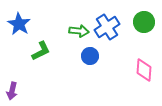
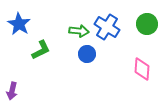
green circle: moved 3 px right, 2 px down
blue cross: rotated 25 degrees counterclockwise
green L-shape: moved 1 px up
blue circle: moved 3 px left, 2 px up
pink diamond: moved 2 px left, 1 px up
